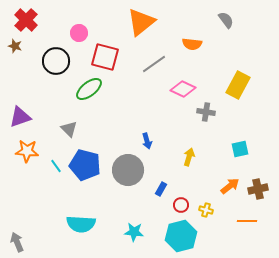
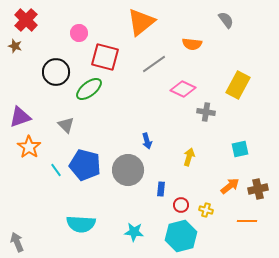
black circle: moved 11 px down
gray triangle: moved 3 px left, 4 px up
orange star: moved 2 px right, 4 px up; rotated 30 degrees clockwise
cyan line: moved 4 px down
blue rectangle: rotated 24 degrees counterclockwise
